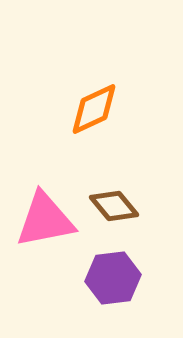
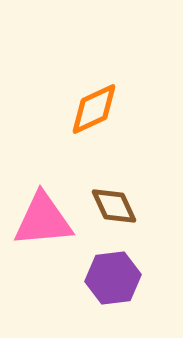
brown diamond: rotated 15 degrees clockwise
pink triangle: moved 2 px left; rotated 6 degrees clockwise
